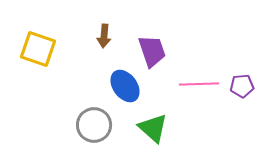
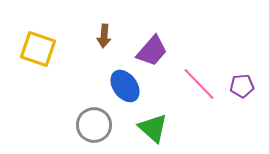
purple trapezoid: rotated 60 degrees clockwise
pink line: rotated 48 degrees clockwise
